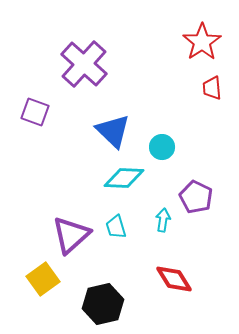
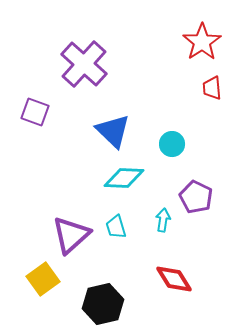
cyan circle: moved 10 px right, 3 px up
